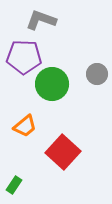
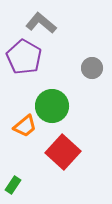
gray L-shape: moved 3 px down; rotated 20 degrees clockwise
purple pentagon: rotated 28 degrees clockwise
gray circle: moved 5 px left, 6 px up
green circle: moved 22 px down
green rectangle: moved 1 px left
